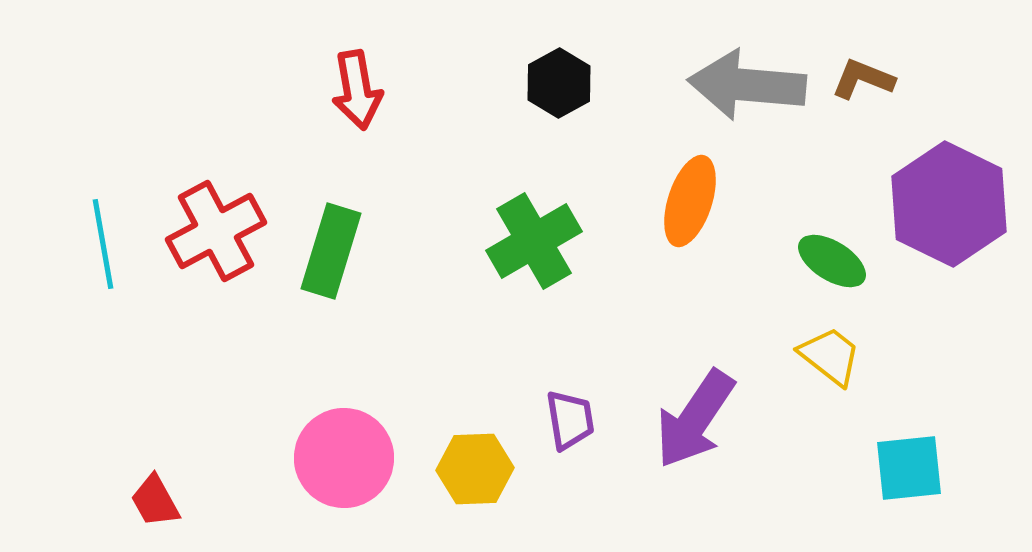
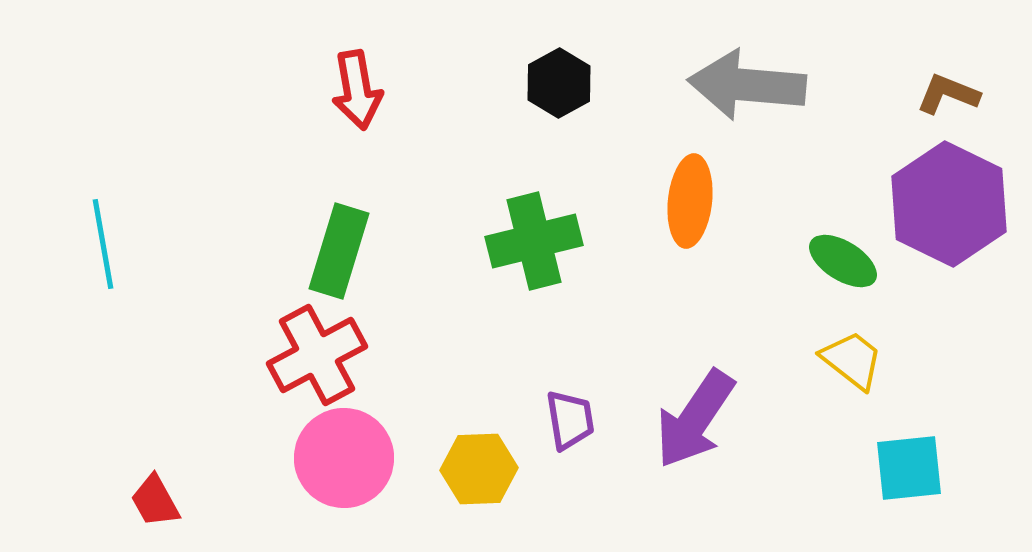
brown L-shape: moved 85 px right, 15 px down
orange ellipse: rotated 12 degrees counterclockwise
red cross: moved 101 px right, 124 px down
green cross: rotated 16 degrees clockwise
green rectangle: moved 8 px right
green ellipse: moved 11 px right
yellow trapezoid: moved 22 px right, 4 px down
yellow hexagon: moved 4 px right
